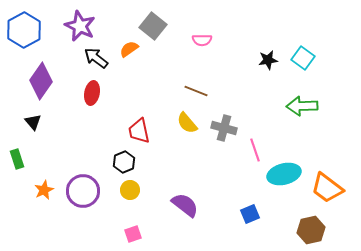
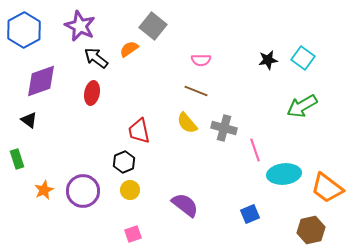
pink semicircle: moved 1 px left, 20 px down
purple diamond: rotated 36 degrees clockwise
green arrow: rotated 28 degrees counterclockwise
black triangle: moved 4 px left, 2 px up; rotated 12 degrees counterclockwise
cyan ellipse: rotated 8 degrees clockwise
